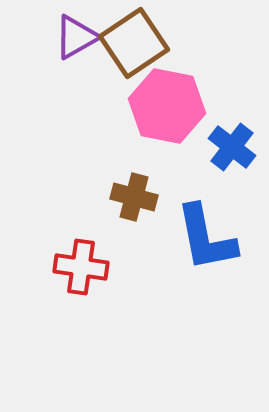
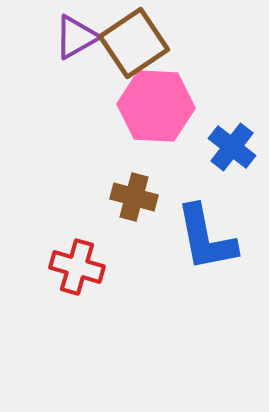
pink hexagon: moved 11 px left; rotated 8 degrees counterclockwise
red cross: moved 4 px left; rotated 8 degrees clockwise
